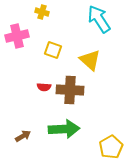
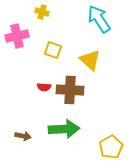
brown arrow: rotated 42 degrees clockwise
